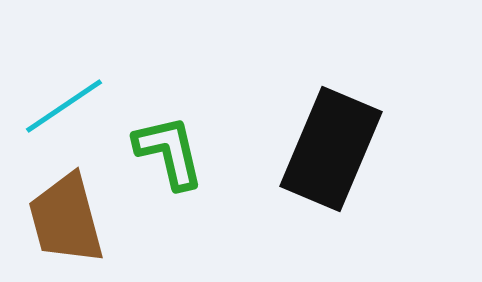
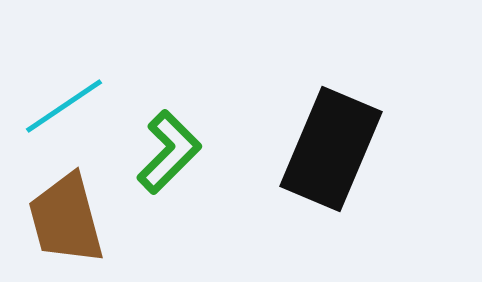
green L-shape: rotated 58 degrees clockwise
